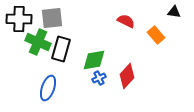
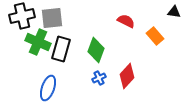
black cross: moved 3 px right, 3 px up; rotated 15 degrees counterclockwise
orange rectangle: moved 1 px left, 1 px down
green diamond: moved 2 px right, 10 px up; rotated 60 degrees counterclockwise
